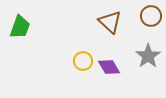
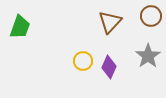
brown triangle: rotated 30 degrees clockwise
purple diamond: rotated 55 degrees clockwise
